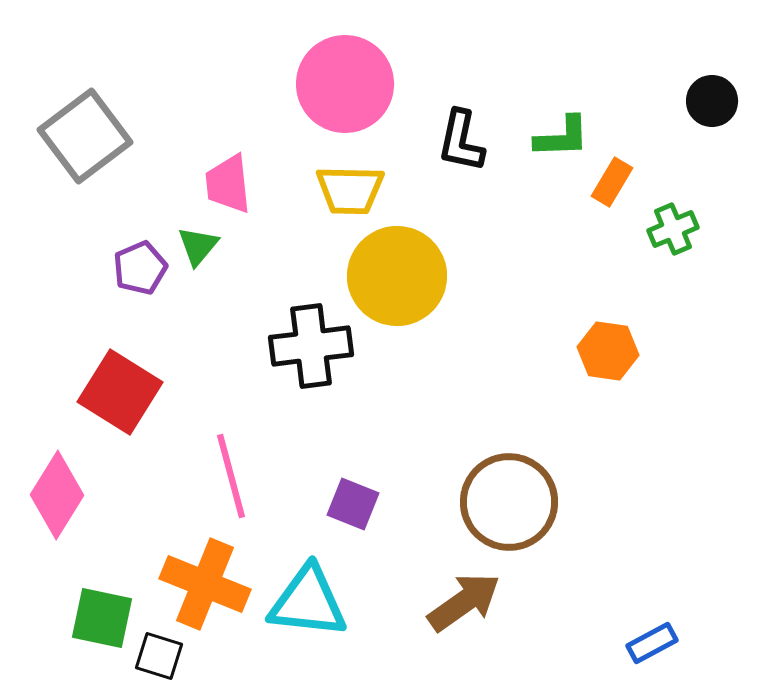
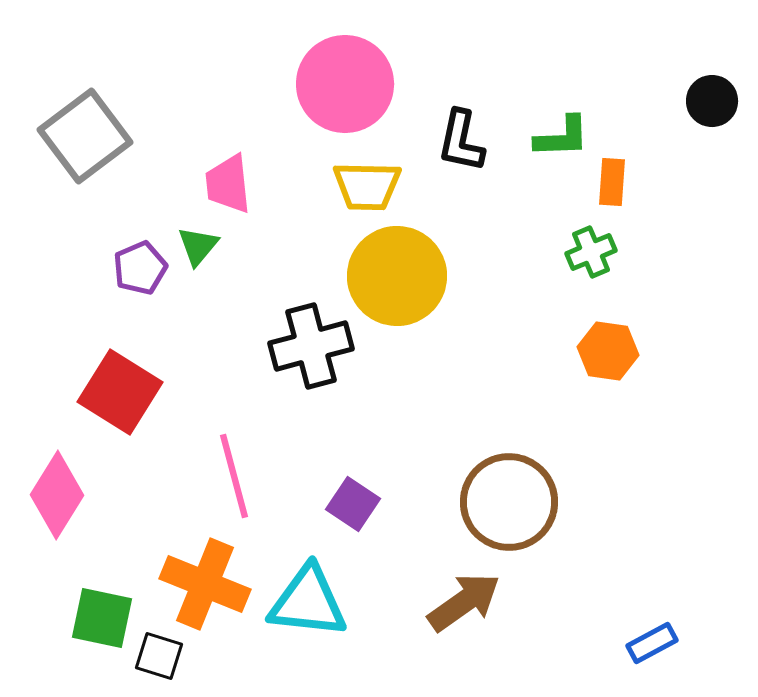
orange rectangle: rotated 27 degrees counterclockwise
yellow trapezoid: moved 17 px right, 4 px up
green cross: moved 82 px left, 23 px down
black cross: rotated 8 degrees counterclockwise
pink line: moved 3 px right
purple square: rotated 12 degrees clockwise
